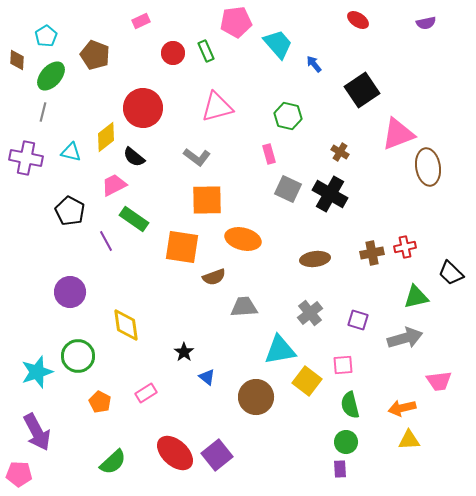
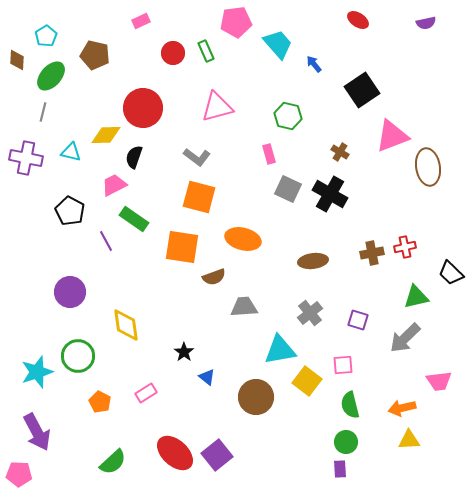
brown pentagon at (95, 55): rotated 8 degrees counterclockwise
pink triangle at (398, 134): moved 6 px left, 2 px down
yellow diamond at (106, 137): moved 2 px up; rotated 36 degrees clockwise
black semicircle at (134, 157): rotated 70 degrees clockwise
orange square at (207, 200): moved 8 px left, 3 px up; rotated 16 degrees clockwise
brown ellipse at (315, 259): moved 2 px left, 2 px down
gray arrow at (405, 338): rotated 152 degrees clockwise
